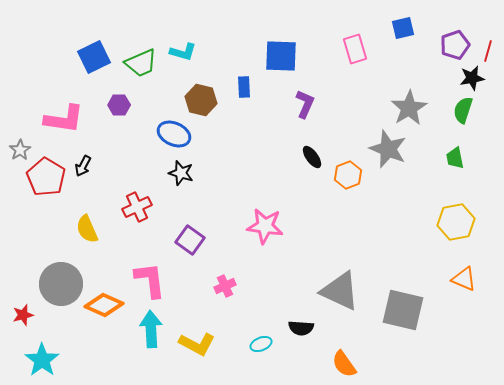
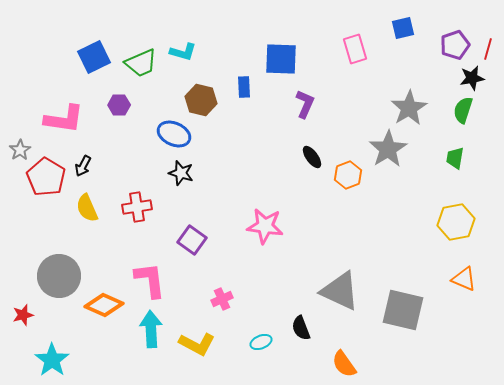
red line at (488, 51): moved 2 px up
blue square at (281, 56): moved 3 px down
gray star at (388, 149): rotated 18 degrees clockwise
green trapezoid at (455, 158): rotated 20 degrees clockwise
red cross at (137, 207): rotated 16 degrees clockwise
yellow semicircle at (87, 229): moved 21 px up
purple square at (190, 240): moved 2 px right
gray circle at (61, 284): moved 2 px left, 8 px up
pink cross at (225, 286): moved 3 px left, 13 px down
black semicircle at (301, 328): rotated 65 degrees clockwise
cyan ellipse at (261, 344): moved 2 px up
cyan star at (42, 360): moved 10 px right
